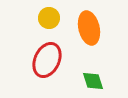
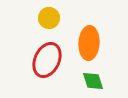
orange ellipse: moved 15 px down; rotated 16 degrees clockwise
